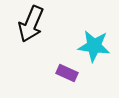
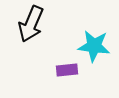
purple rectangle: moved 3 px up; rotated 30 degrees counterclockwise
